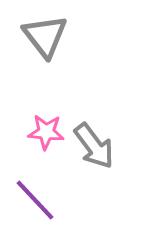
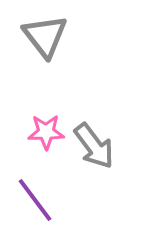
pink star: rotated 6 degrees counterclockwise
purple line: rotated 6 degrees clockwise
